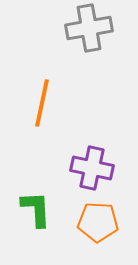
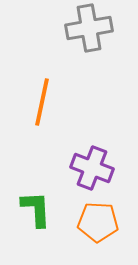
orange line: moved 1 px up
purple cross: rotated 9 degrees clockwise
